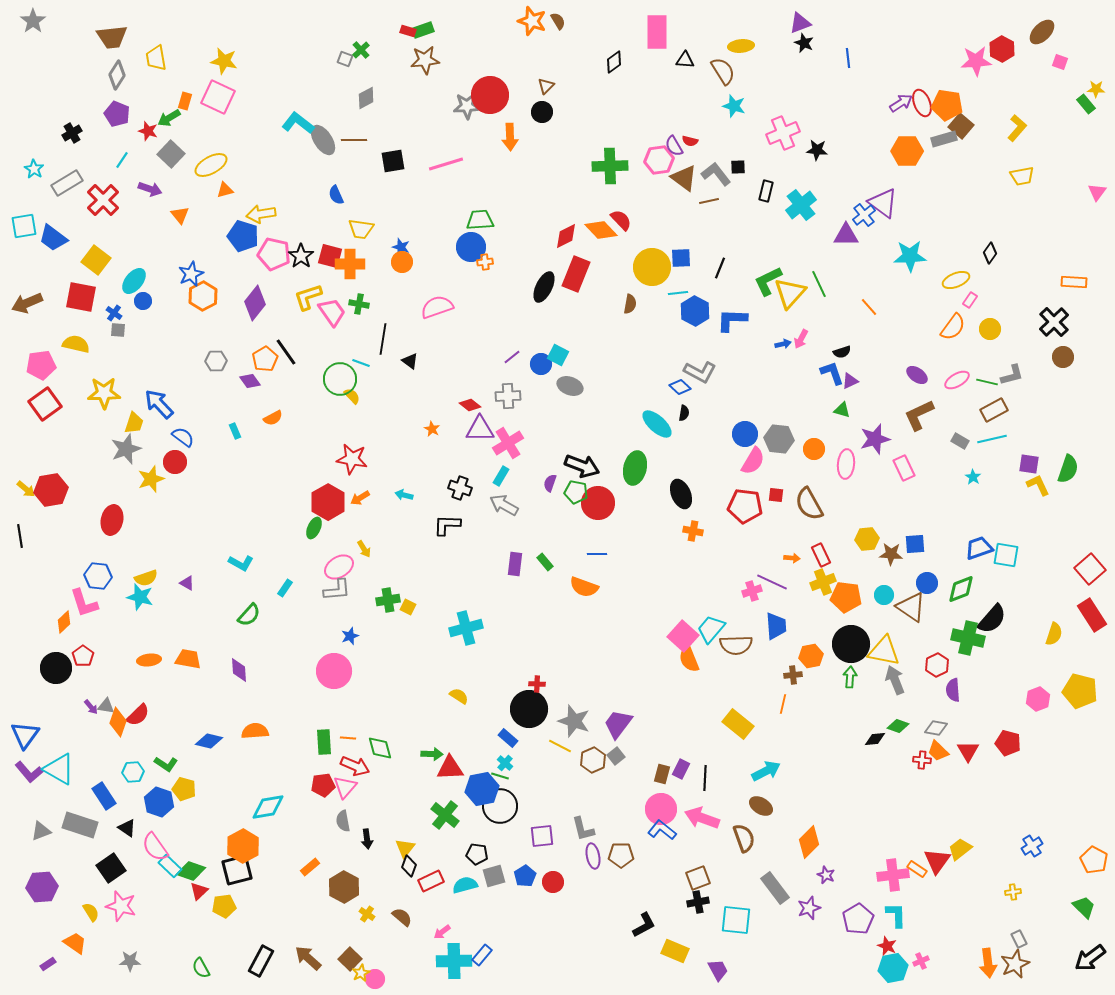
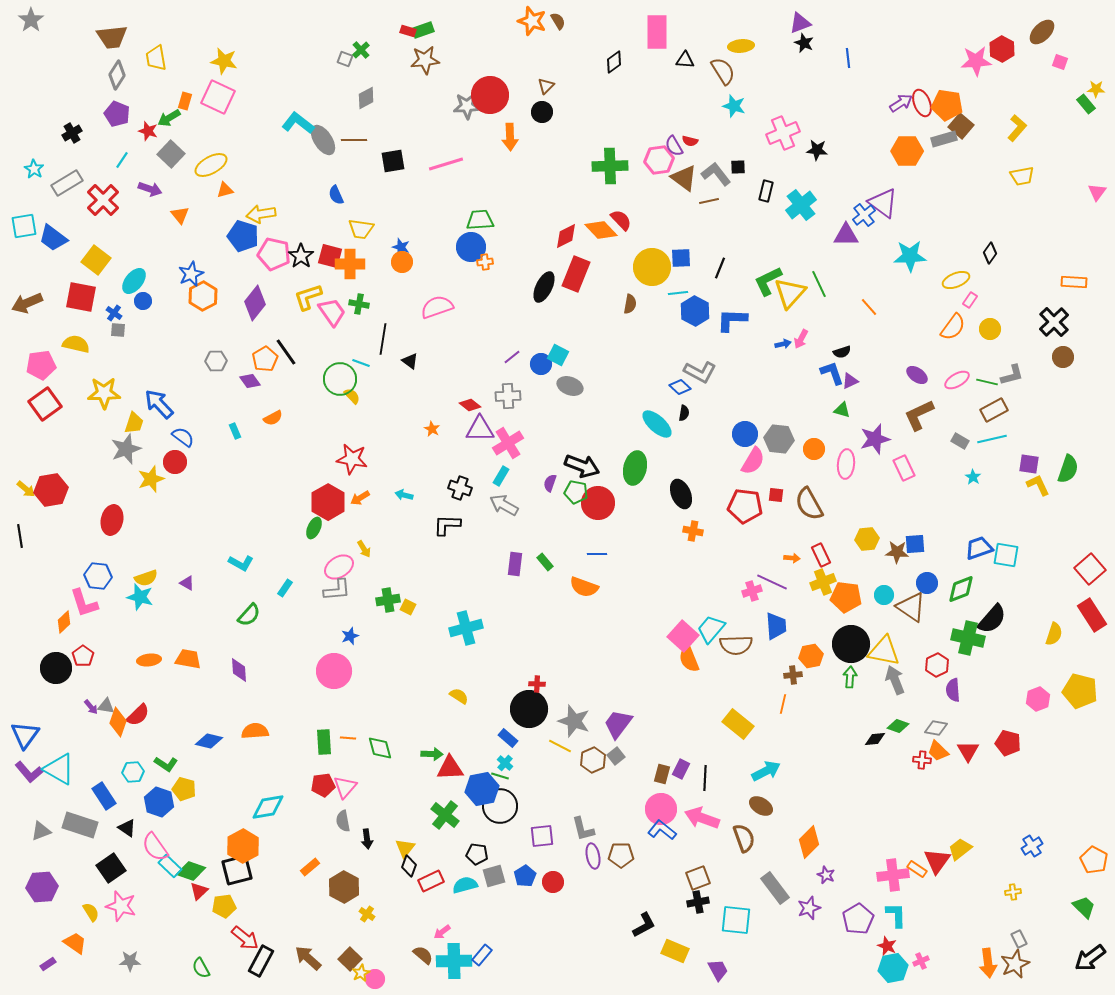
gray star at (33, 21): moved 2 px left, 1 px up
brown star at (891, 554): moved 6 px right, 2 px up
red arrow at (355, 766): moved 110 px left, 172 px down; rotated 16 degrees clockwise
brown semicircle at (402, 917): moved 21 px right, 38 px down
